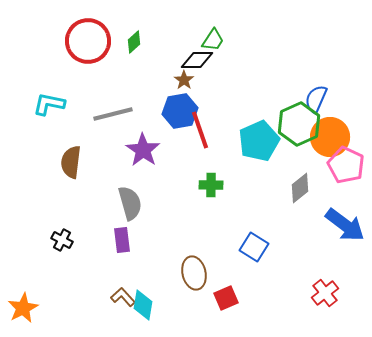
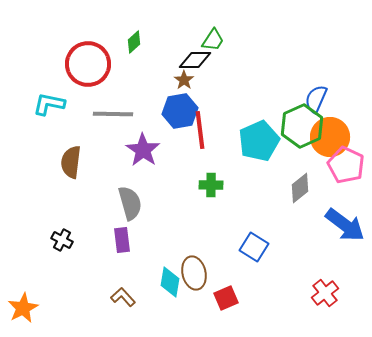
red circle: moved 23 px down
black diamond: moved 2 px left
gray line: rotated 15 degrees clockwise
green hexagon: moved 3 px right, 2 px down
red line: rotated 12 degrees clockwise
cyan diamond: moved 27 px right, 23 px up
